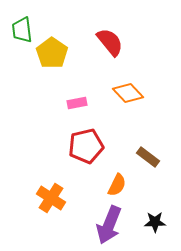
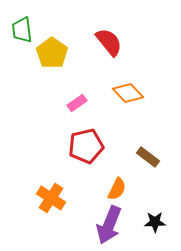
red semicircle: moved 1 px left
pink rectangle: rotated 24 degrees counterclockwise
orange semicircle: moved 4 px down
